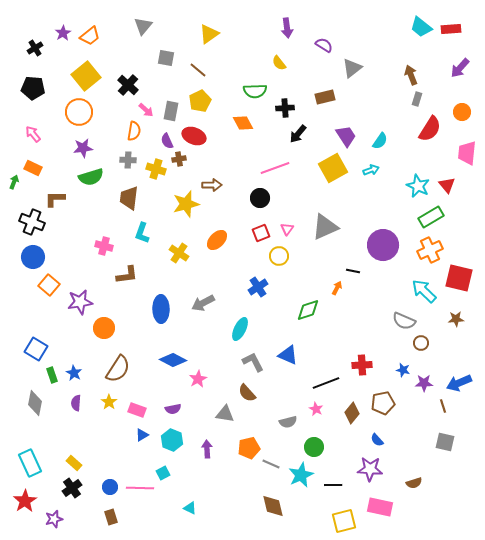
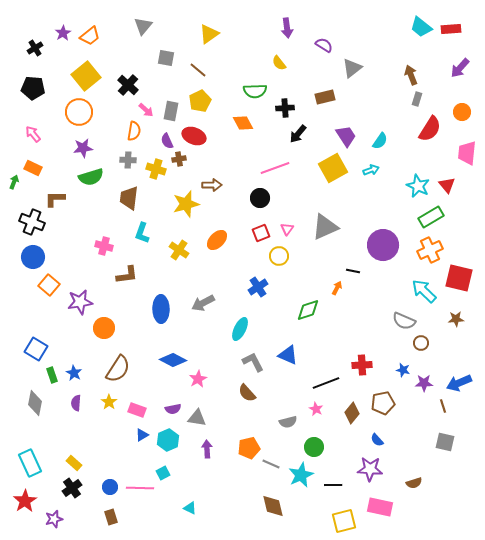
yellow cross at (179, 253): moved 3 px up
gray triangle at (225, 414): moved 28 px left, 4 px down
cyan hexagon at (172, 440): moved 4 px left; rotated 15 degrees clockwise
